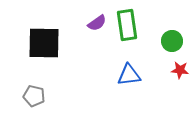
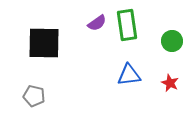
red star: moved 10 px left, 13 px down; rotated 18 degrees clockwise
